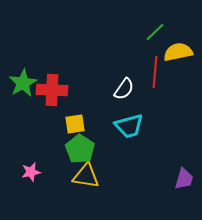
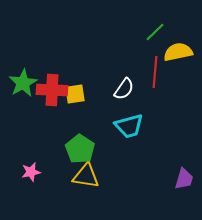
yellow square: moved 30 px up
